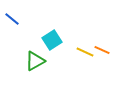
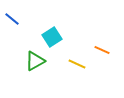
cyan square: moved 3 px up
yellow line: moved 8 px left, 12 px down
